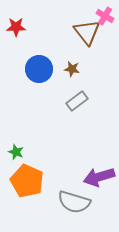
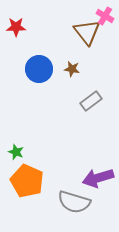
gray rectangle: moved 14 px right
purple arrow: moved 1 px left, 1 px down
